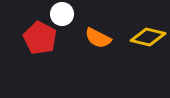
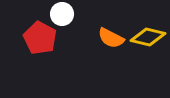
orange semicircle: moved 13 px right
